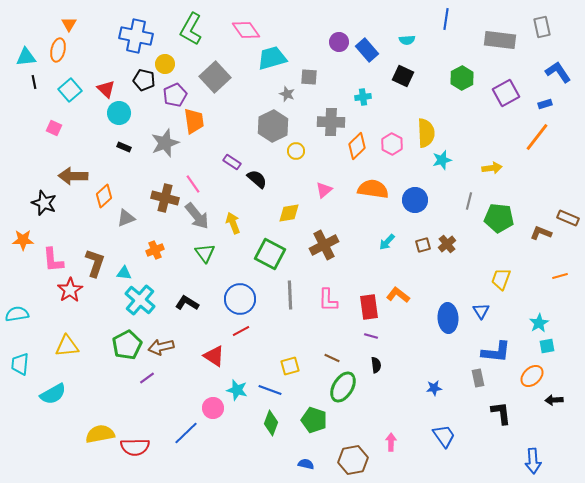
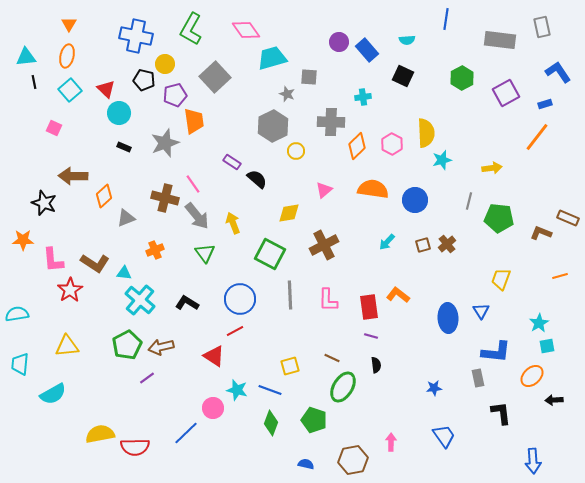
orange ellipse at (58, 50): moved 9 px right, 6 px down
purple pentagon at (175, 95): rotated 10 degrees clockwise
brown L-shape at (95, 263): rotated 104 degrees clockwise
red line at (241, 331): moved 6 px left
